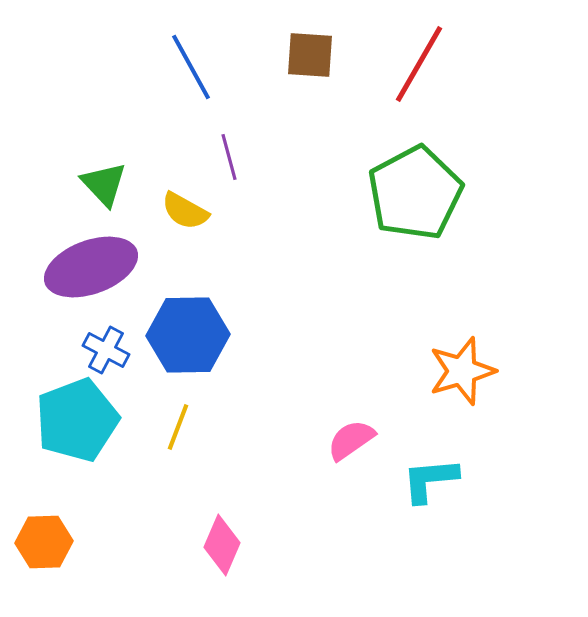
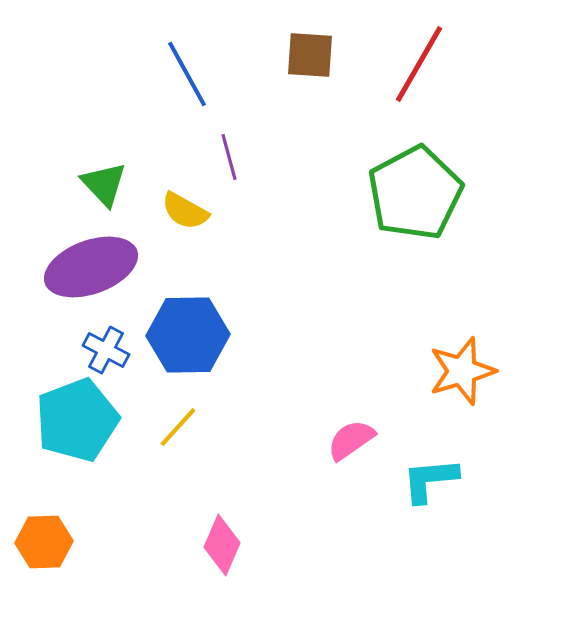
blue line: moved 4 px left, 7 px down
yellow line: rotated 21 degrees clockwise
